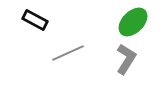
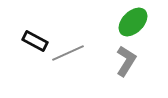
black rectangle: moved 21 px down
gray L-shape: moved 2 px down
